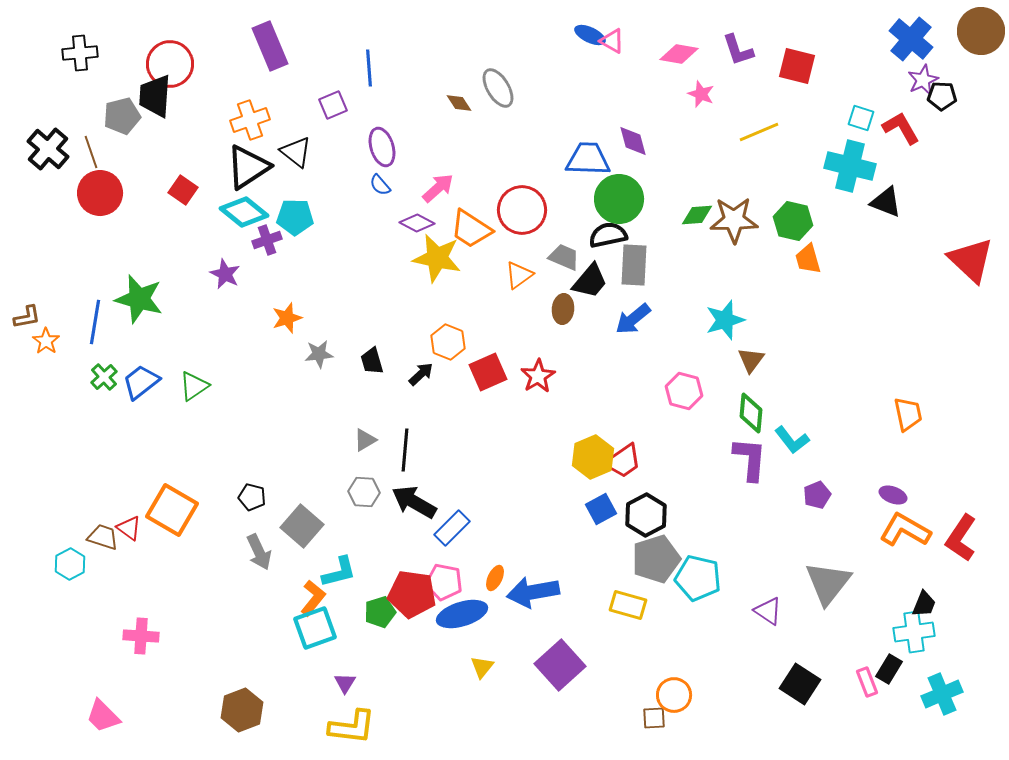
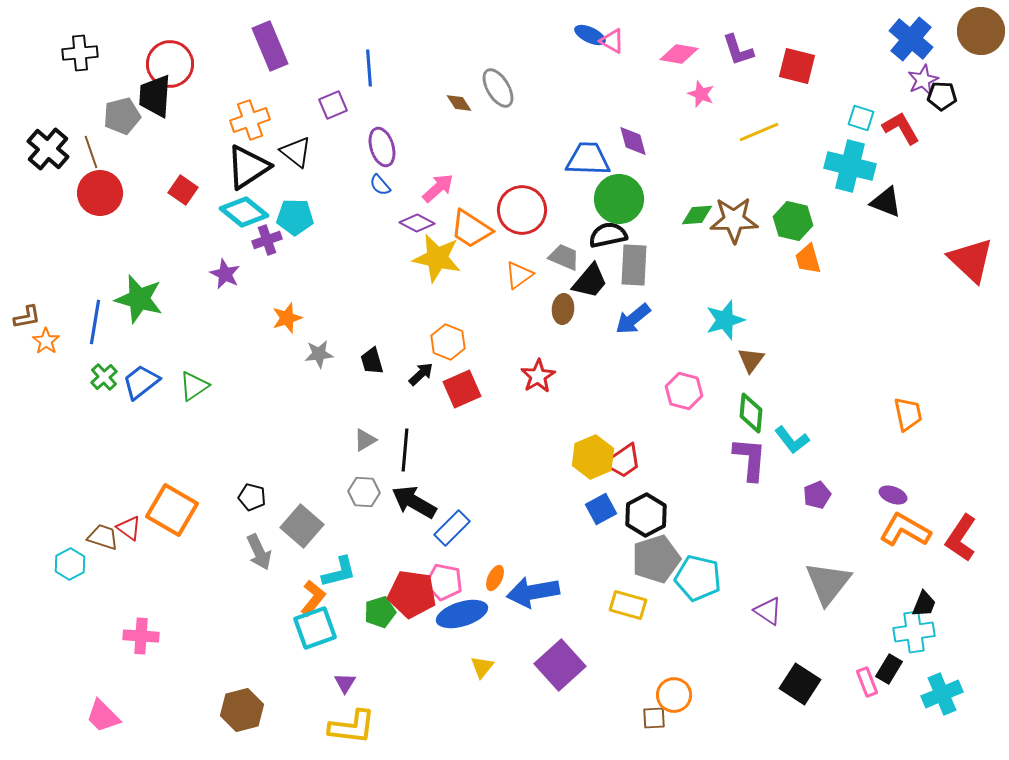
red square at (488, 372): moved 26 px left, 17 px down
brown hexagon at (242, 710): rotated 6 degrees clockwise
